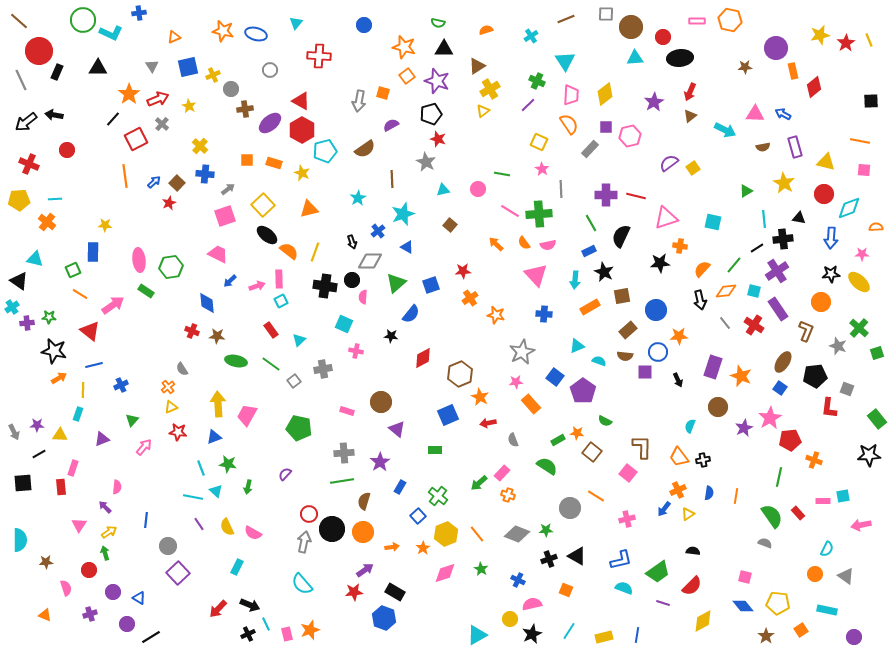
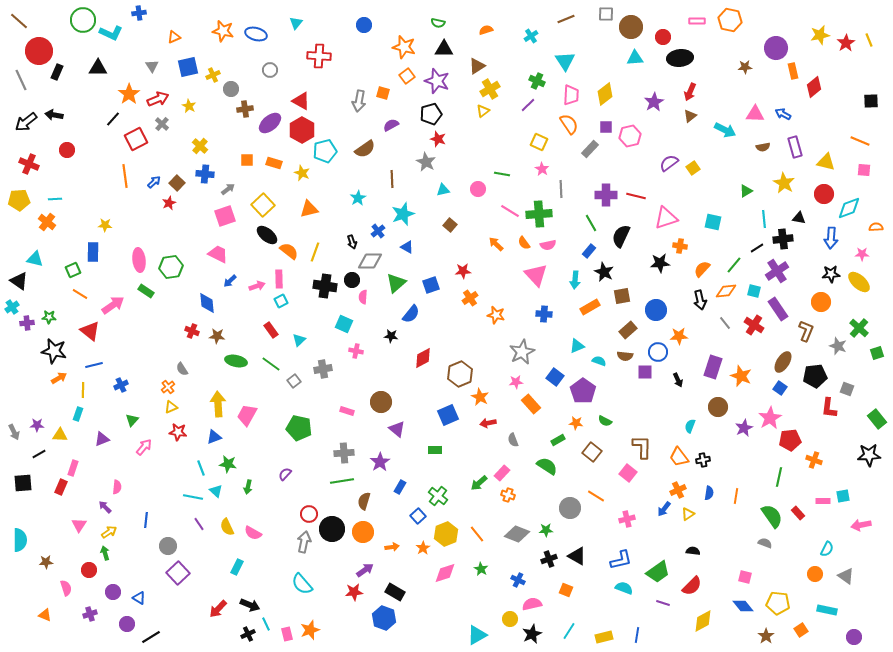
orange line at (860, 141): rotated 12 degrees clockwise
blue rectangle at (589, 251): rotated 24 degrees counterclockwise
orange star at (577, 433): moved 1 px left, 10 px up
red rectangle at (61, 487): rotated 28 degrees clockwise
